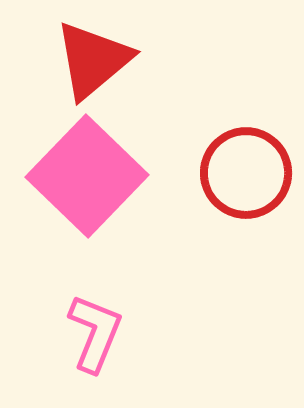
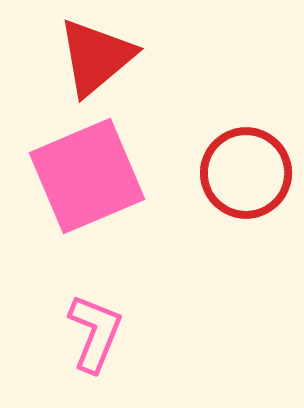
red triangle: moved 3 px right, 3 px up
pink square: rotated 23 degrees clockwise
